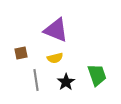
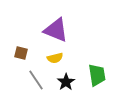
brown square: rotated 24 degrees clockwise
green trapezoid: rotated 10 degrees clockwise
gray line: rotated 25 degrees counterclockwise
